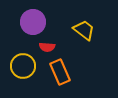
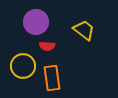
purple circle: moved 3 px right
red semicircle: moved 1 px up
orange rectangle: moved 8 px left, 6 px down; rotated 15 degrees clockwise
